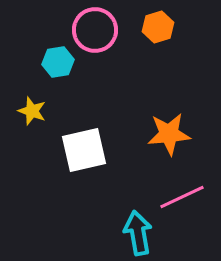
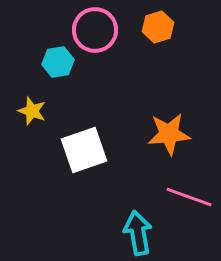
white square: rotated 6 degrees counterclockwise
pink line: moved 7 px right; rotated 45 degrees clockwise
